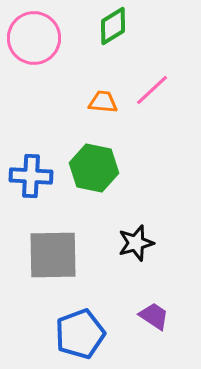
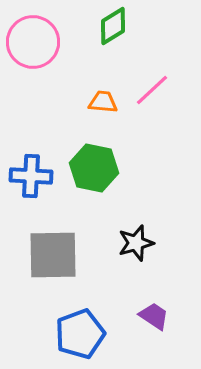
pink circle: moved 1 px left, 4 px down
